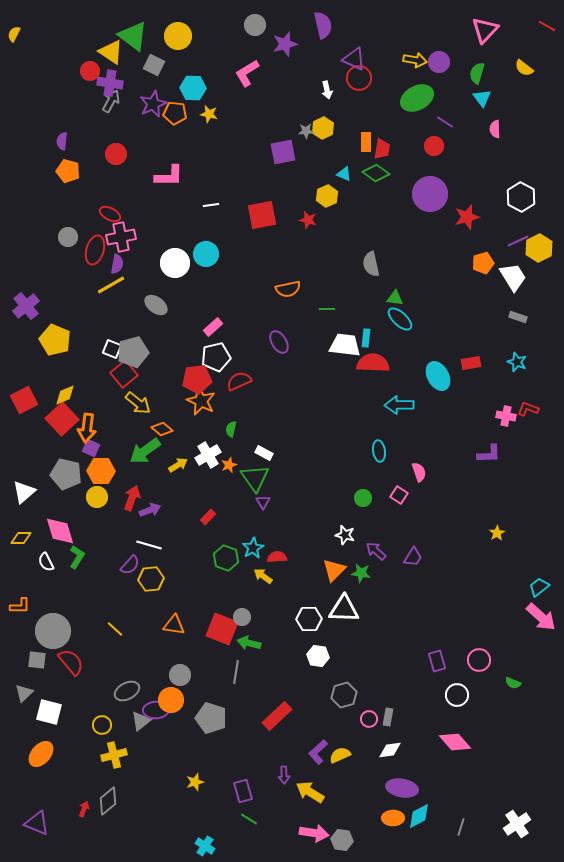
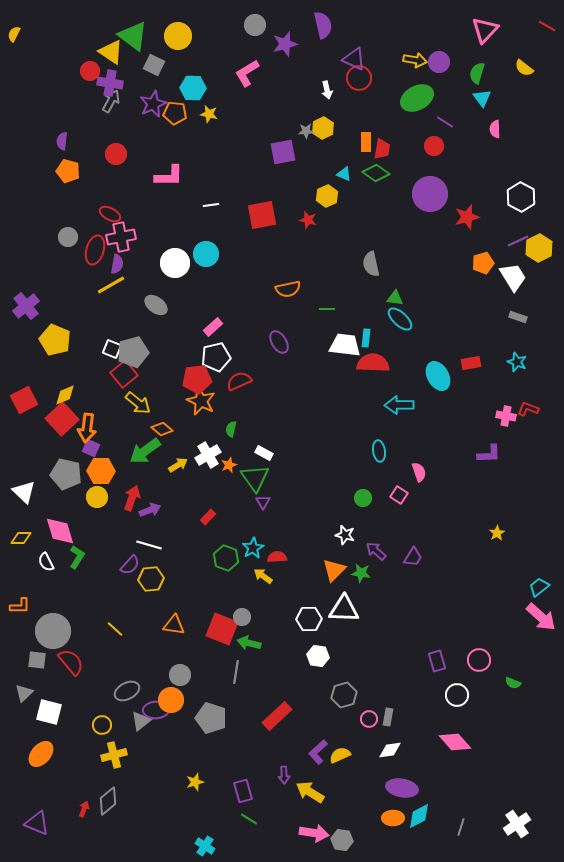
white triangle at (24, 492): rotated 35 degrees counterclockwise
